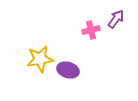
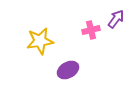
yellow star: moved 18 px up
purple ellipse: rotated 45 degrees counterclockwise
